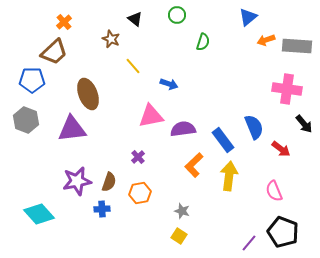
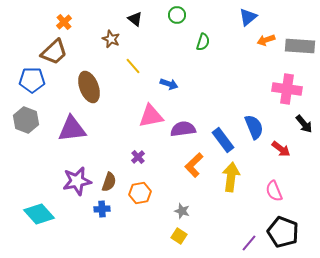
gray rectangle: moved 3 px right
brown ellipse: moved 1 px right, 7 px up
yellow arrow: moved 2 px right, 1 px down
